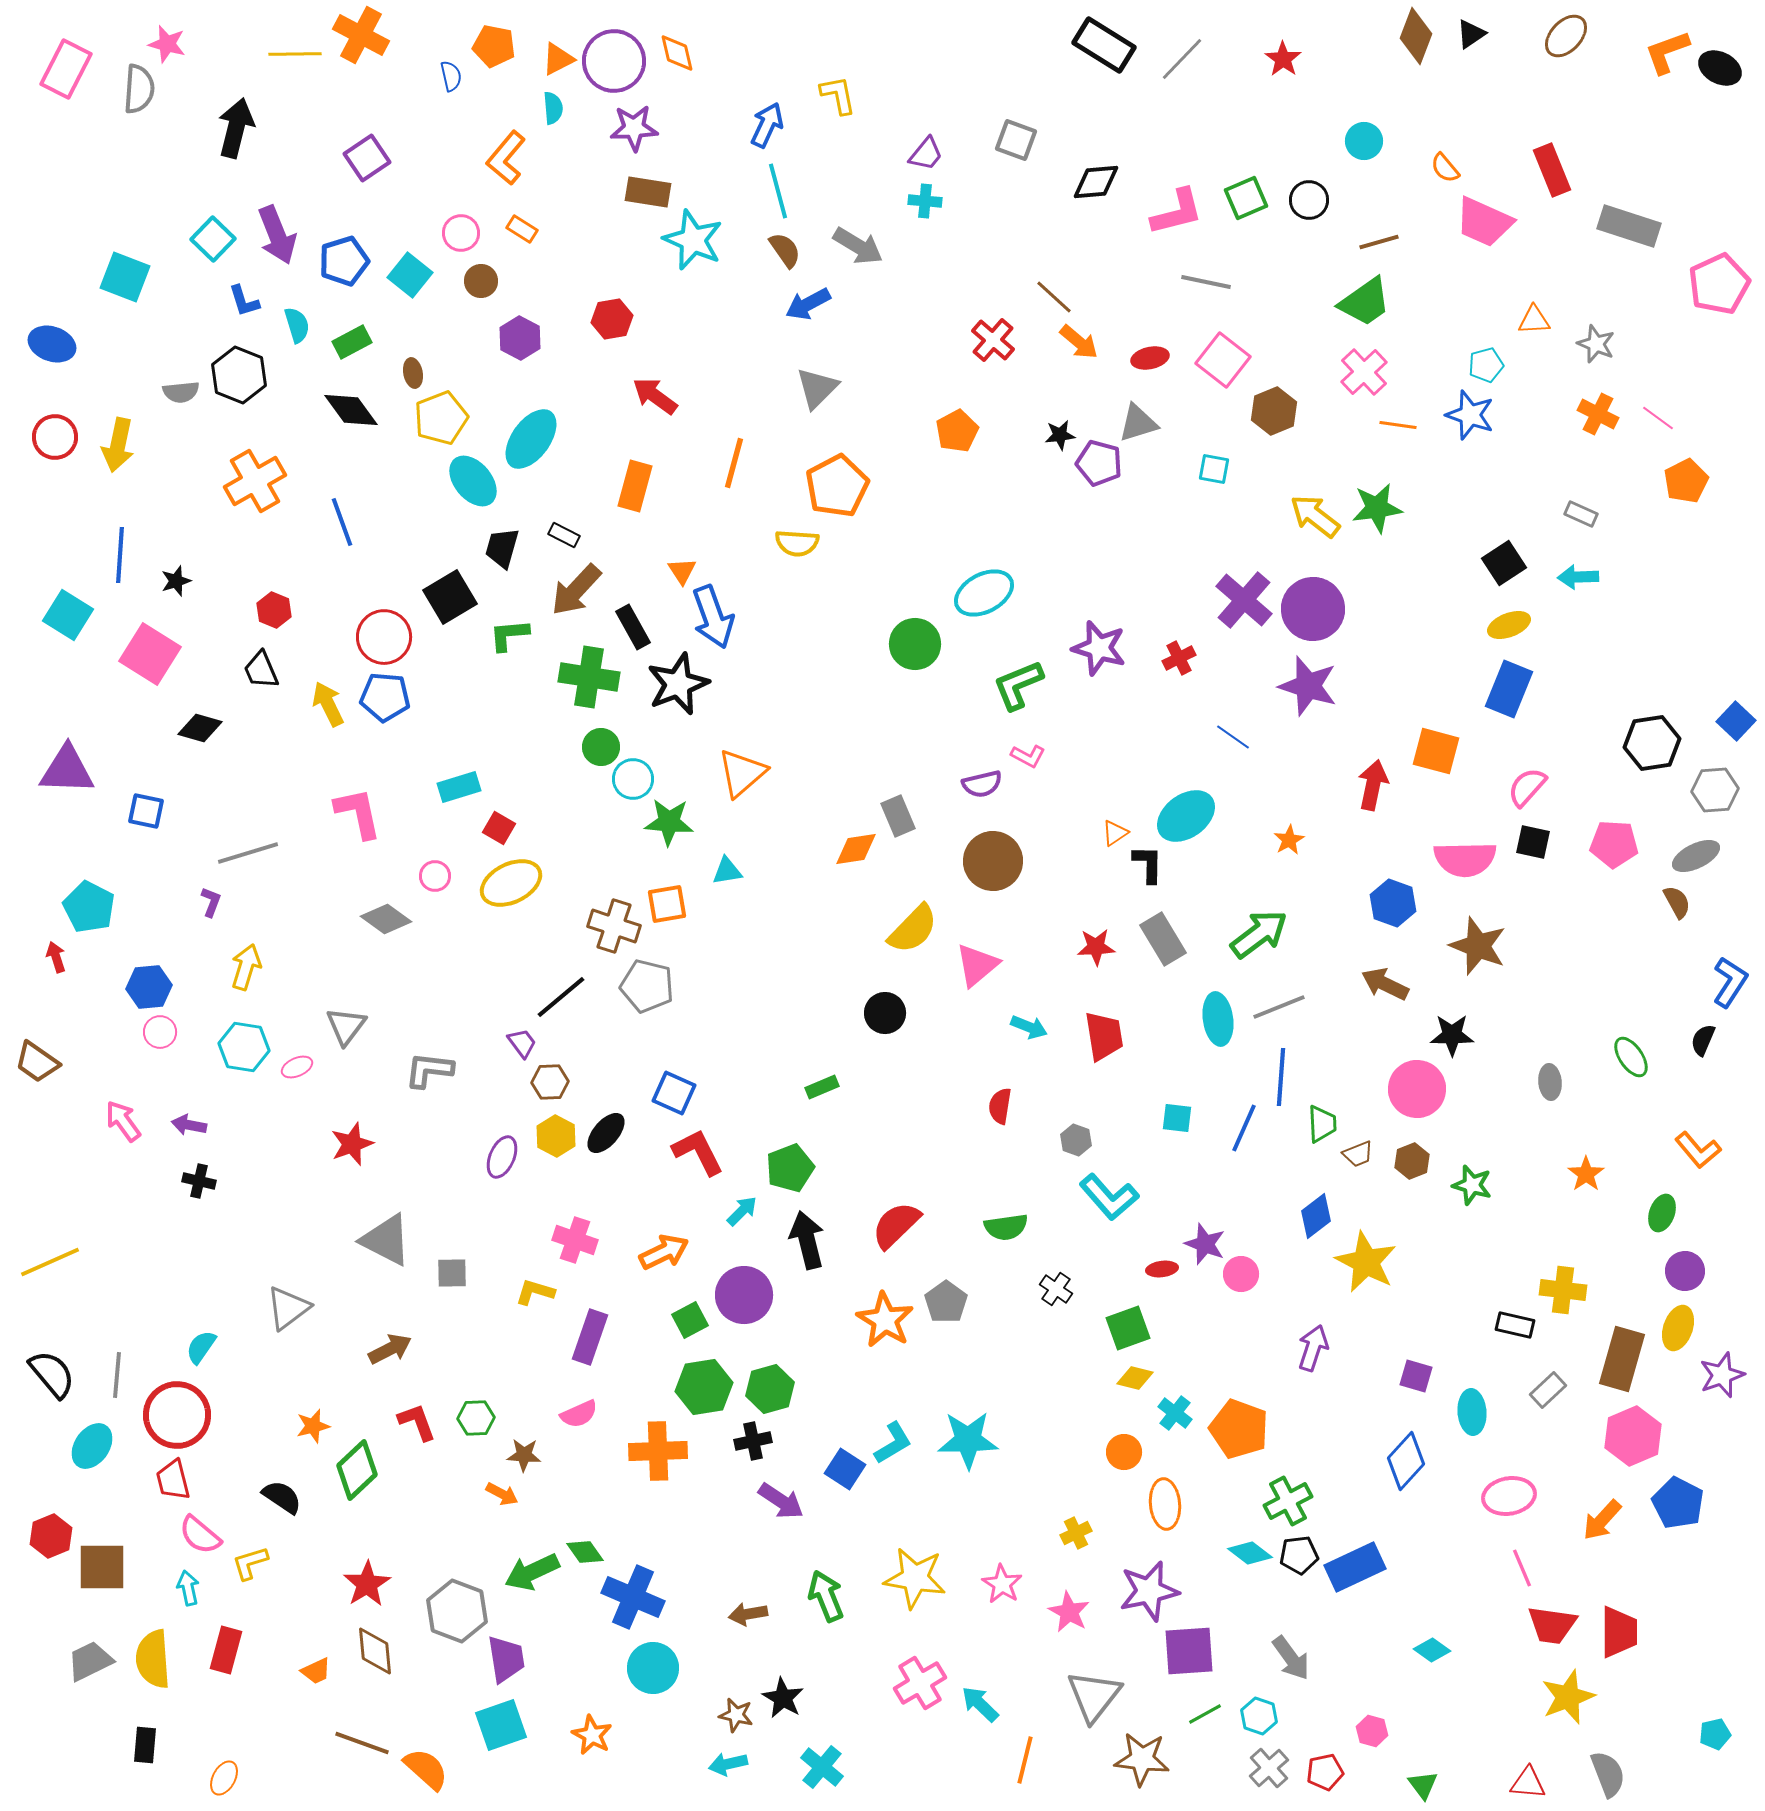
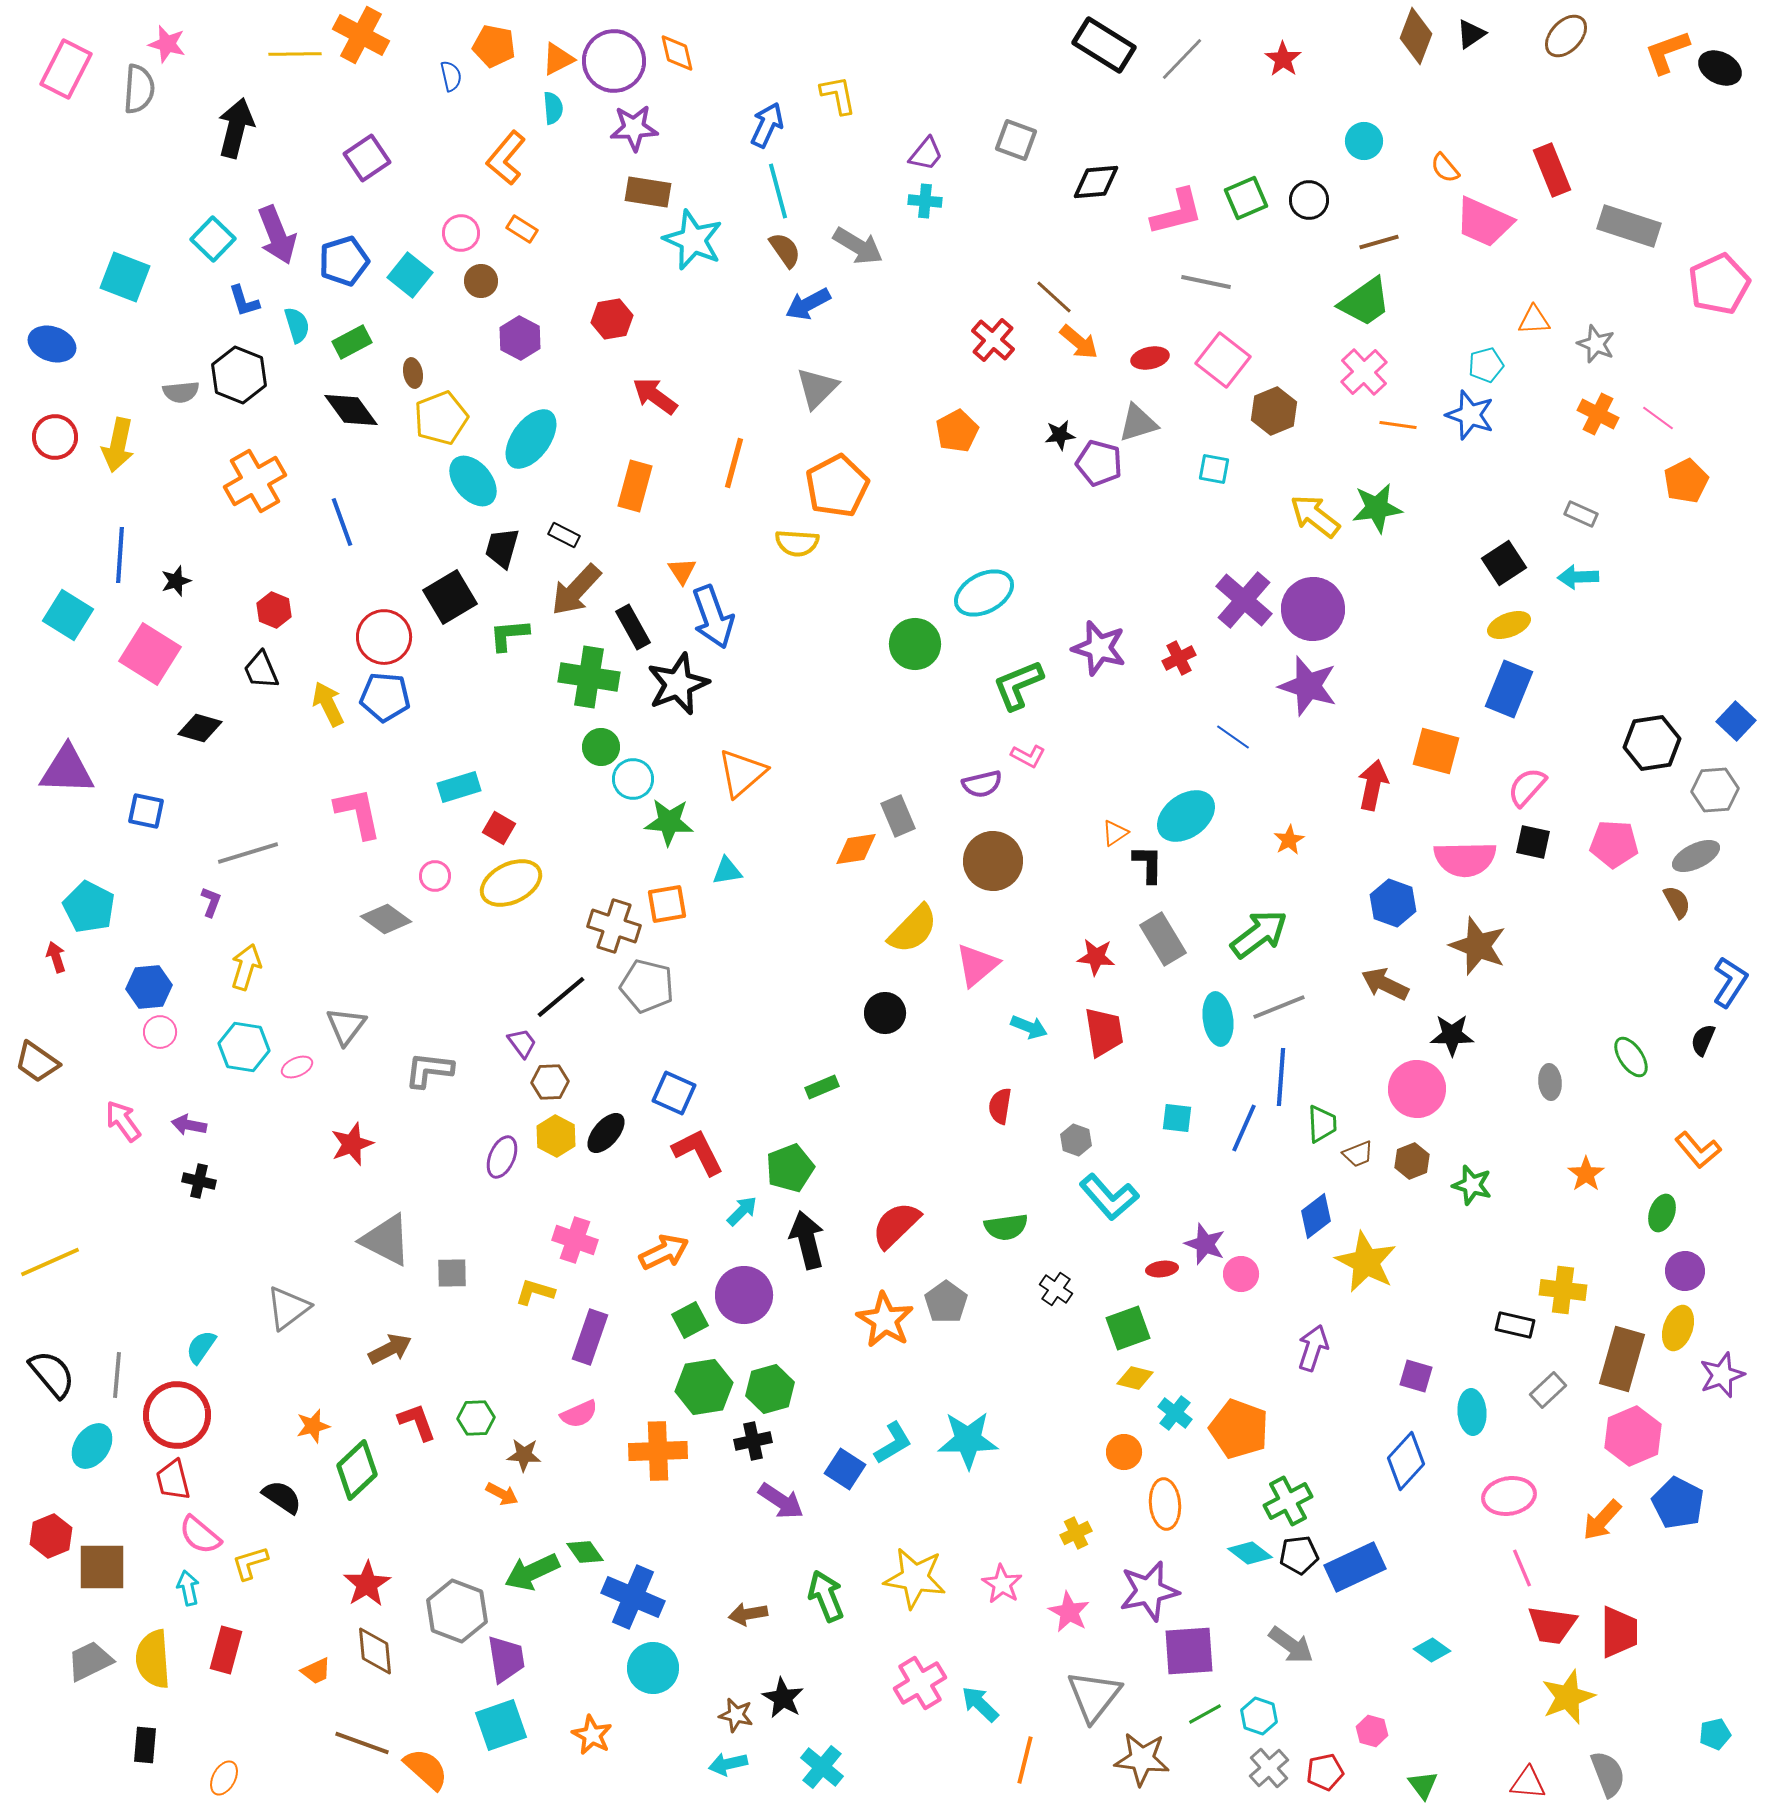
red star at (1096, 947): moved 10 px down; rotated 9 degrees clockwise
red trapezoid at (1104, 1036): moved 4 px up
gray arrow at (1291, 1658): moved 13 px up; rotated 18 degrees counterclockwise
